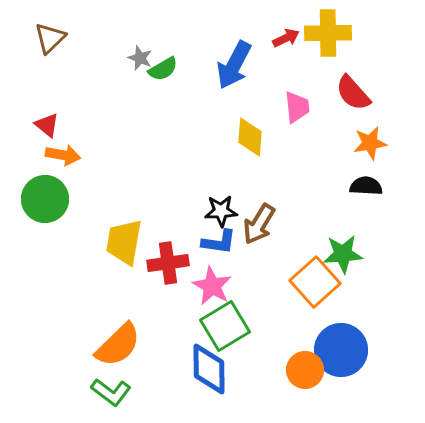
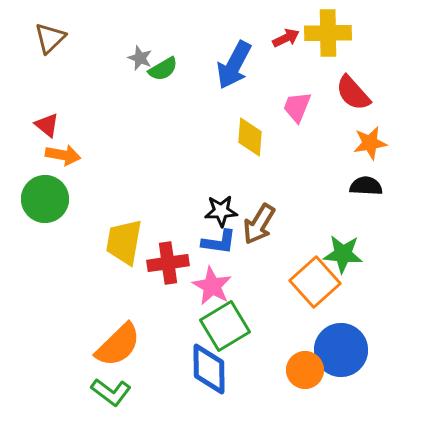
pink trapezoid: rotated 152 degrees counterclockwise
green star: rotated 9 degrees clockwise
